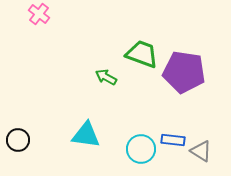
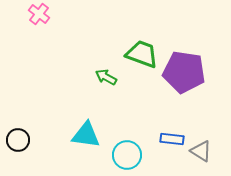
blue rectangle: moved 1 px left, 1 px up
cyan circle: moved 14 px left, 6 px down
